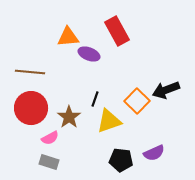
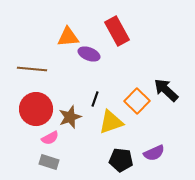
brown line: moved 2 px right, 3 px up
black arrow: rotated 64 degrees clockwise
red circle: moved 5 px right, 1 px down
brown star: moved 1 px right; rotated 15 degrees clockwise
yellow triangle: moved 2 px right, 1 px down
